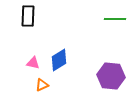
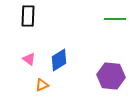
pink triangle: moved 4 px left, 4 px up; rotated 24 degrees clockwise
